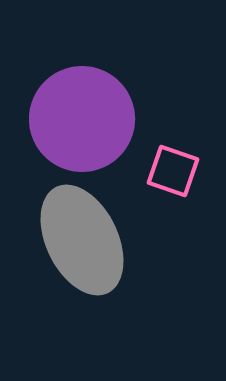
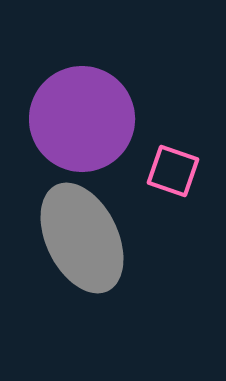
gray ellipse: moved 2 px up
